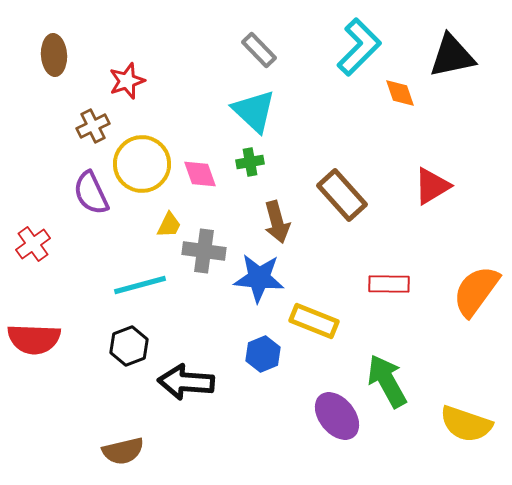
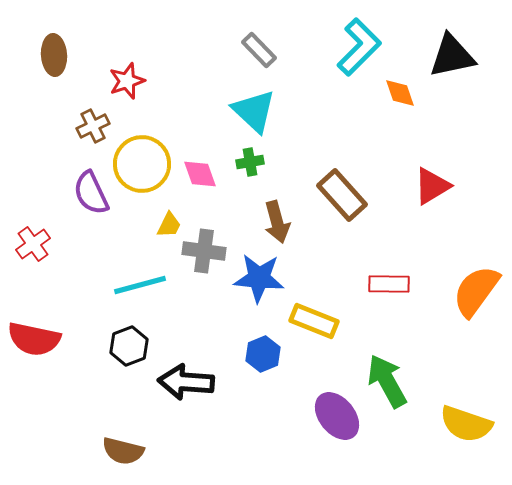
red semicircle: rotated 10 degrees clockwise
brown semicircle: rotated 27 degrees clockwise
